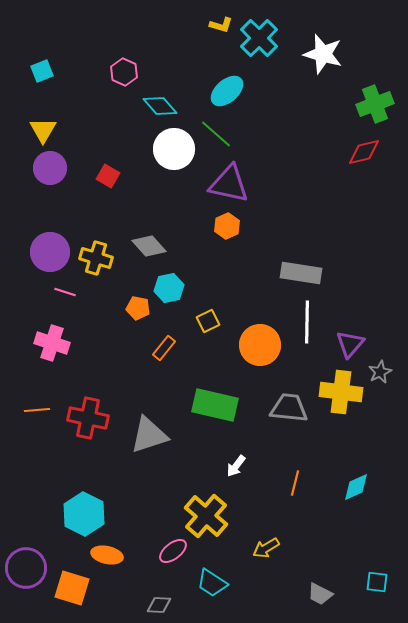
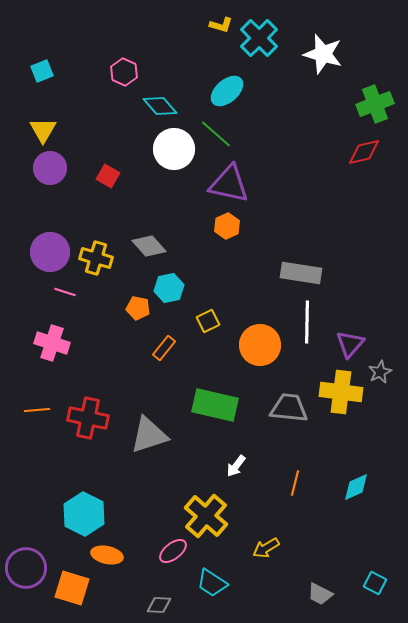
cyan square at (377, 582): moved 2 px left, 1 px down; rotated 20 degrees clockwise
